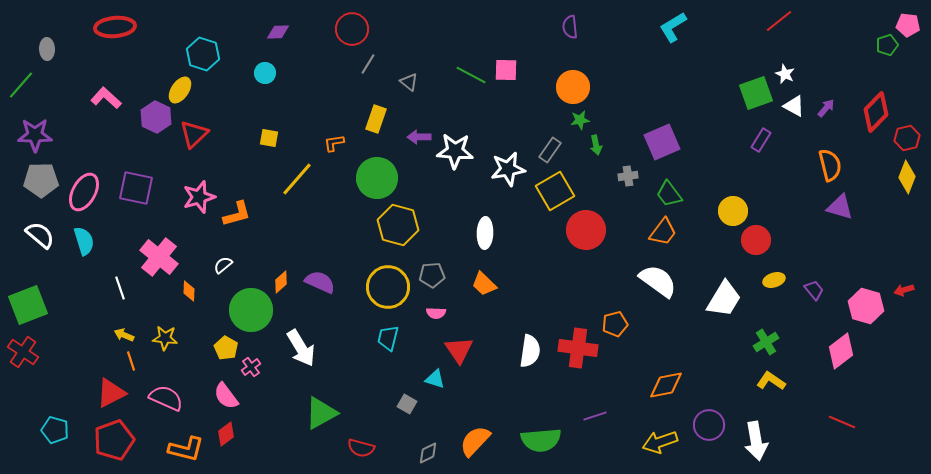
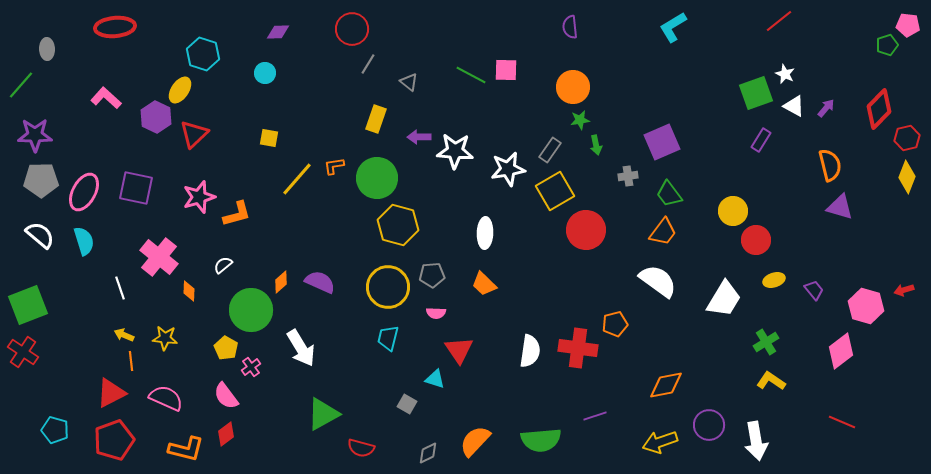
red diamond at (876, 112): moved 3 px right, 3 px up
orange L-shape at (334, 143): moved 23 px down
orange line at (131, 361): rotated 12 degrees clockwise
green triangle at (321, 413): moved 2 px right, 1 px down
